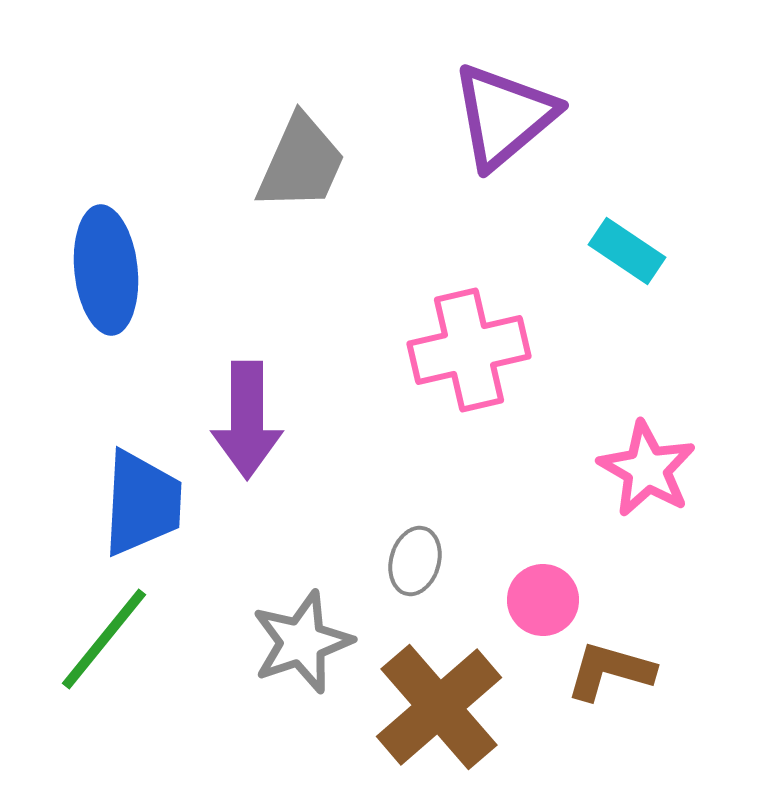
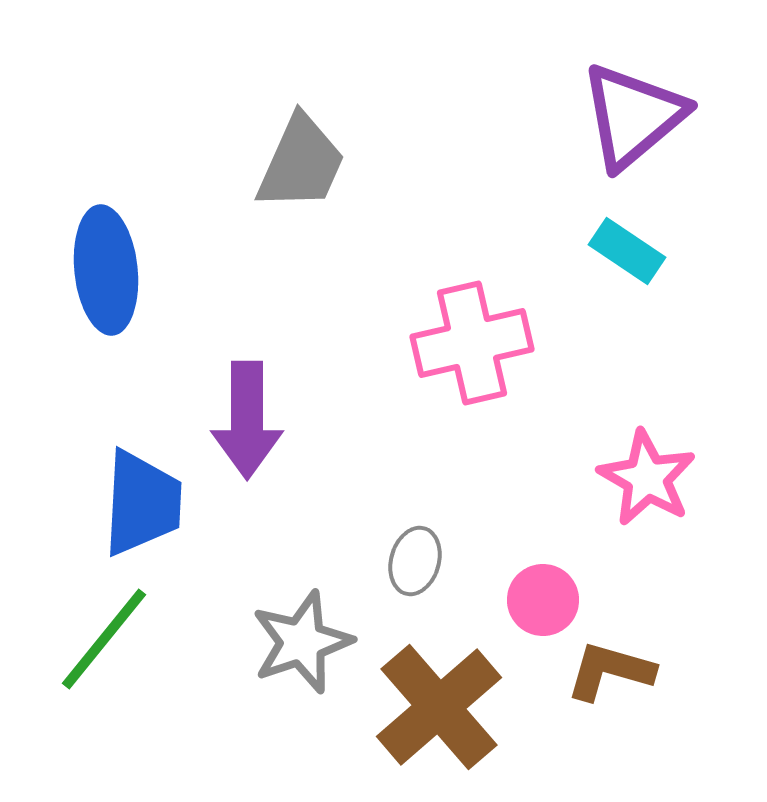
purple triangle: moved 129 px right
pink cross: moved 3 px right, 7 px up
pink star: moved 9 px down
